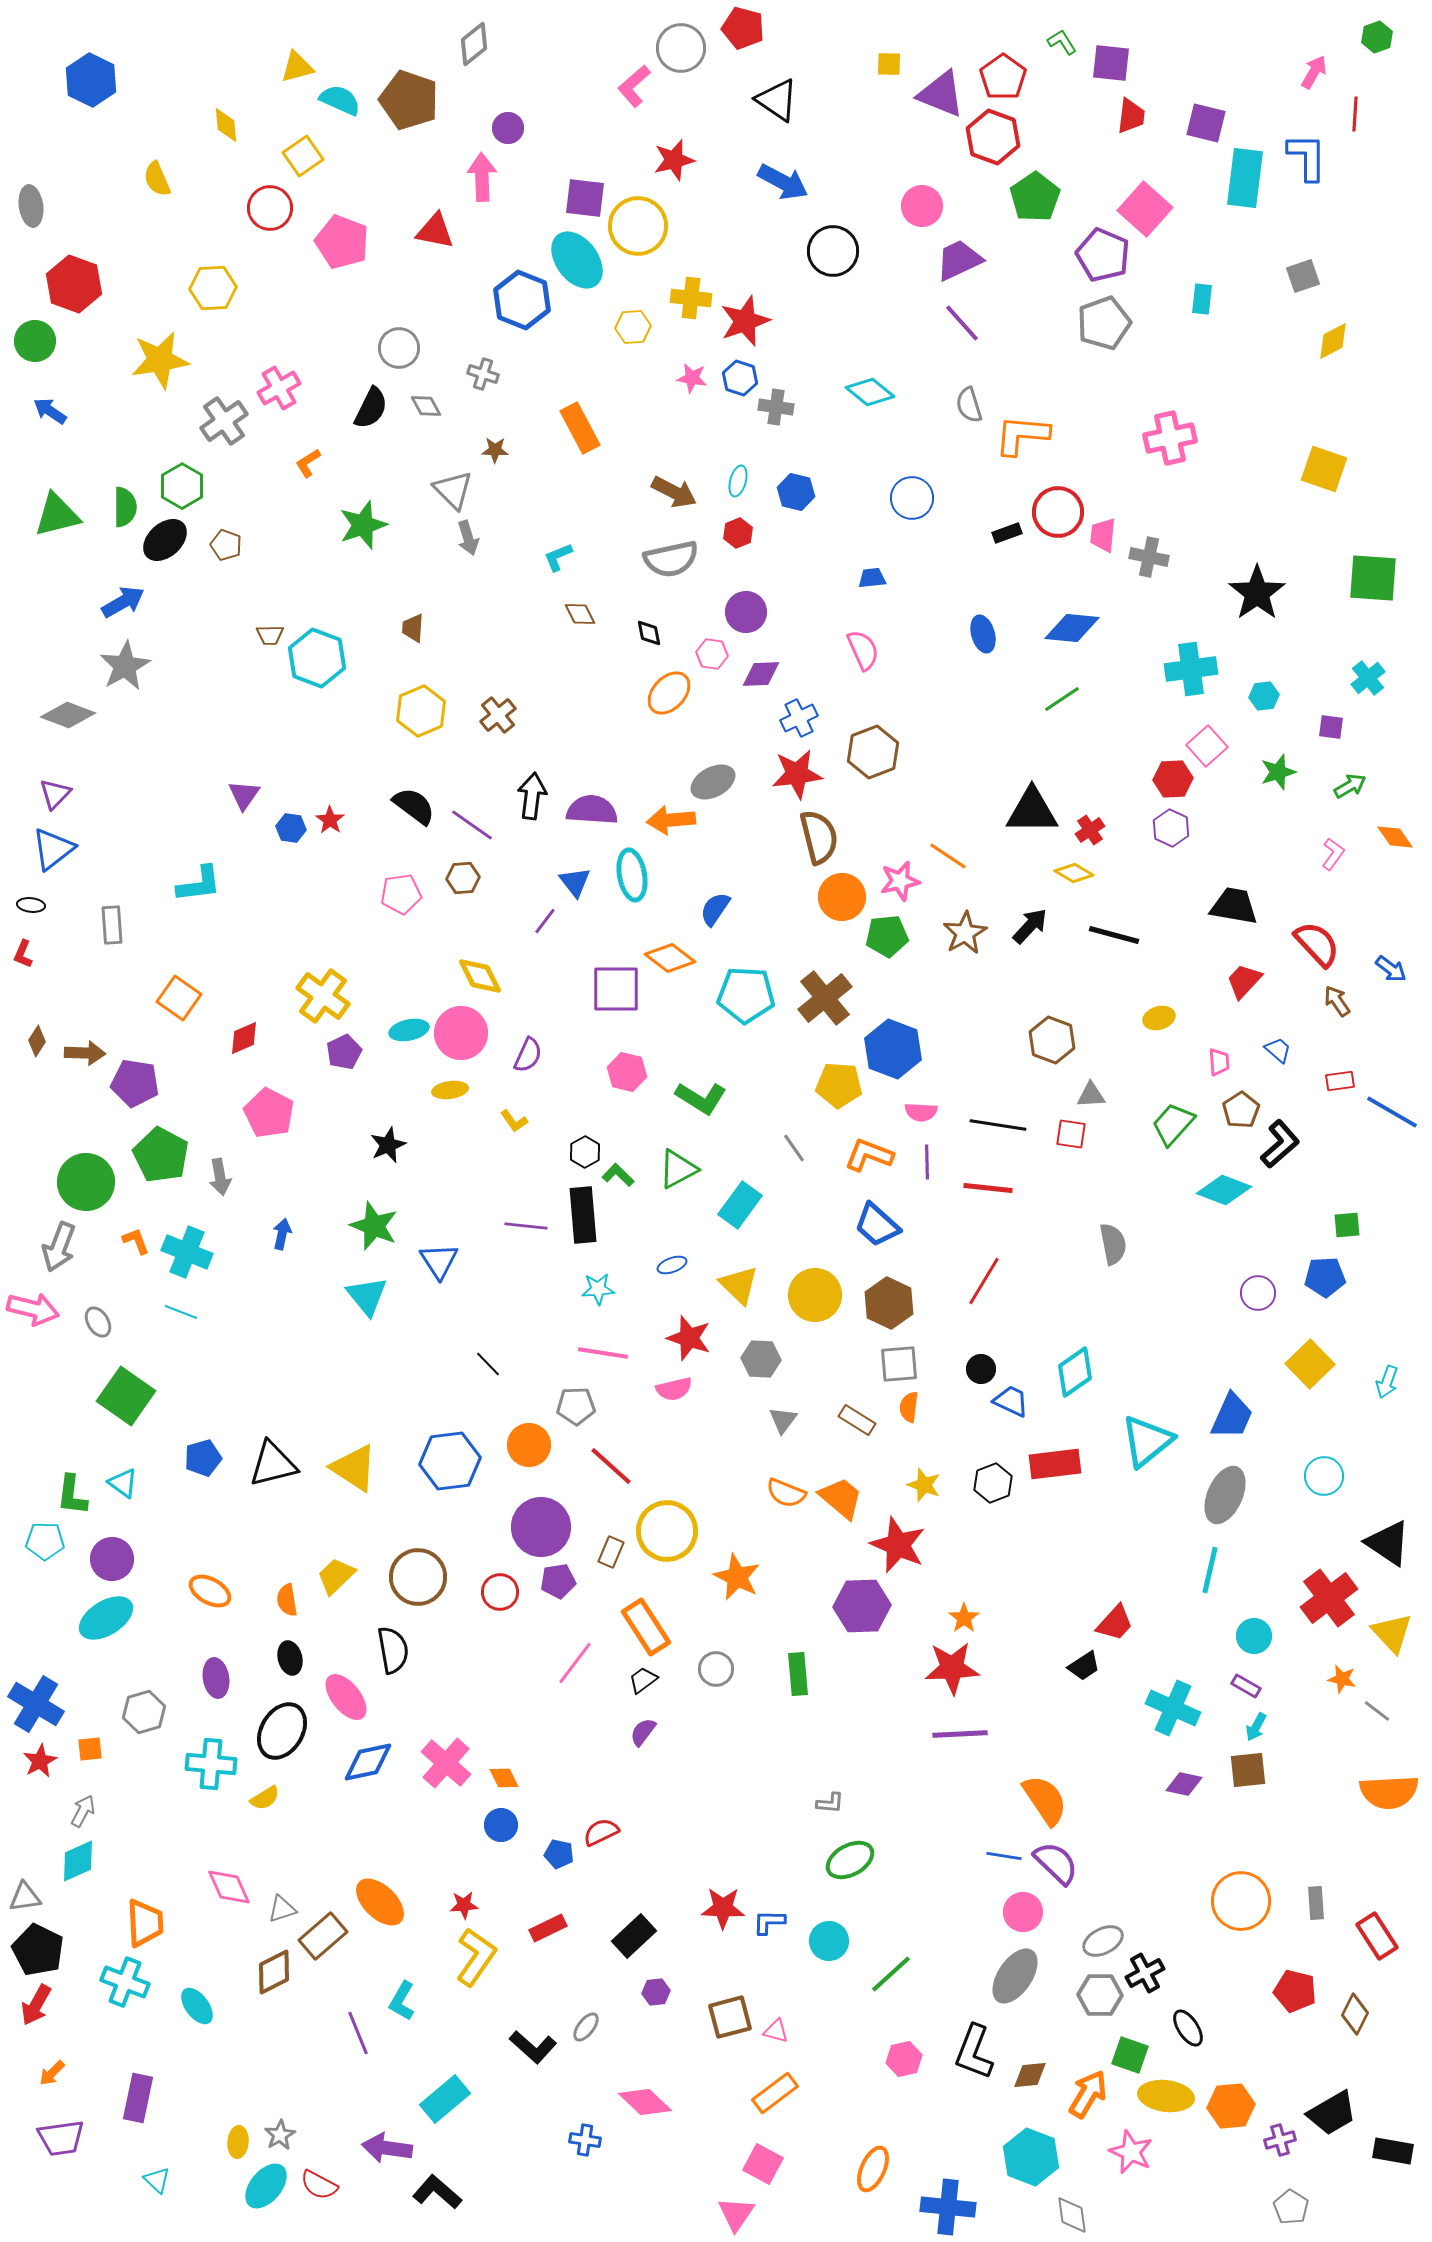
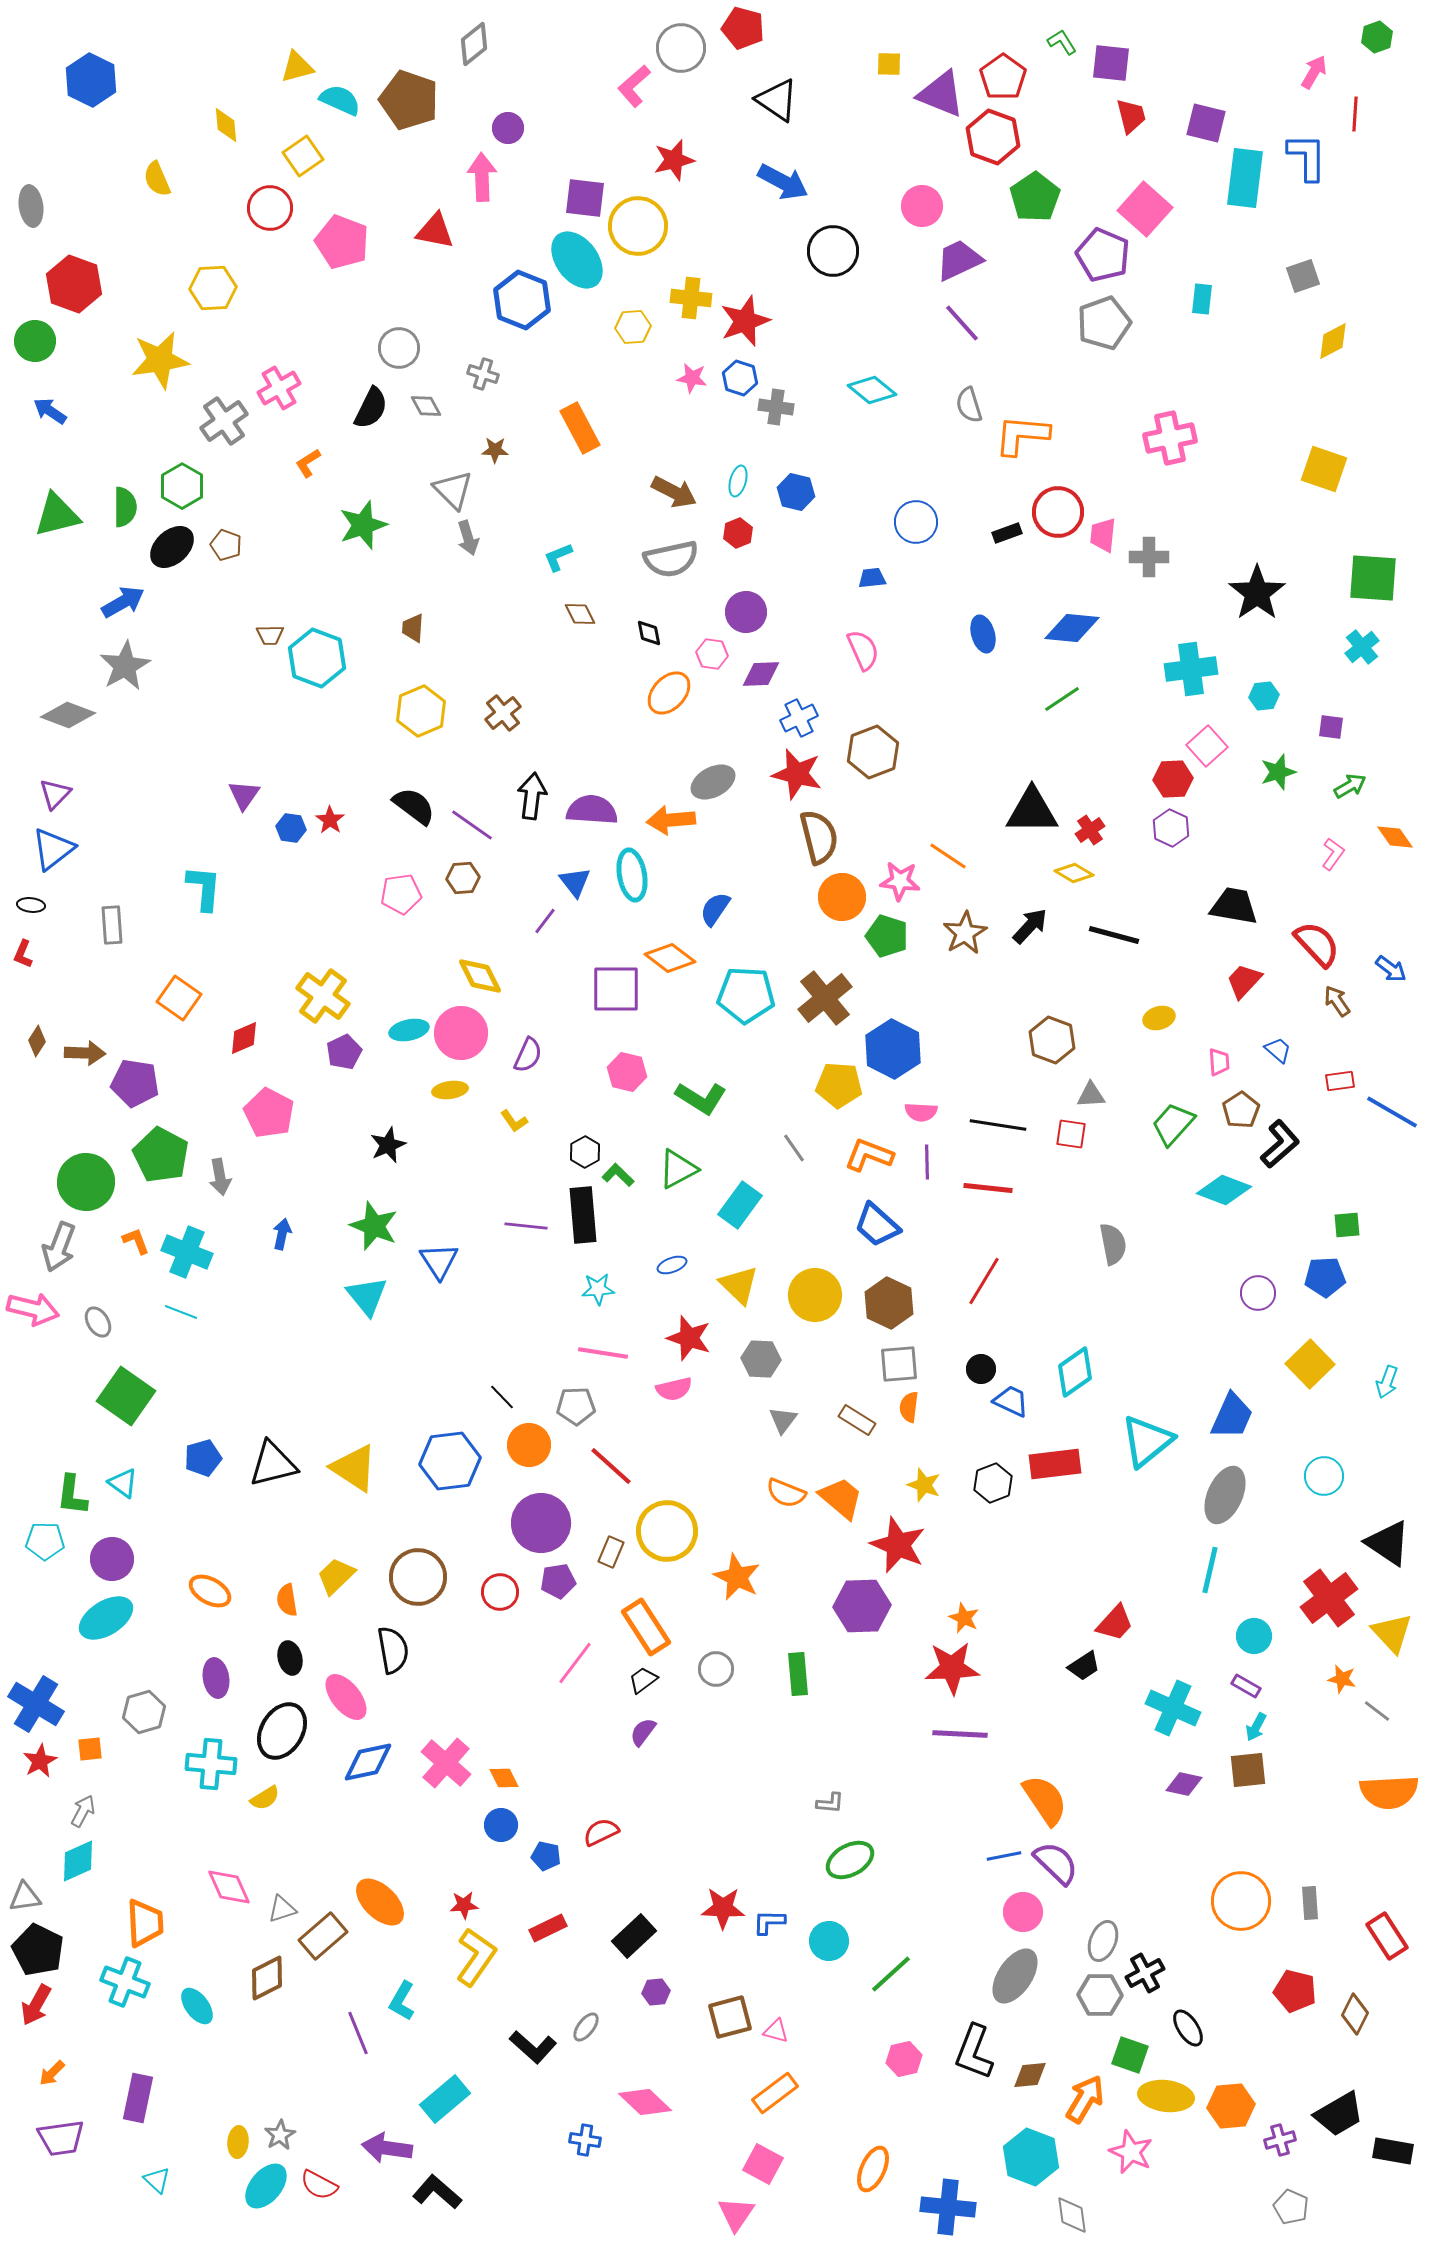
red trapezoid at (1131, 116): rotated 21 degrees counterclockwise
cyan diamond at (870, 392): moved 2 px right, 2 px up
blue circle at (912, 498): moved 4 px right, 24 px down
black ellipse at (165, 540): moved 7 px right, 7 px down
gray cross at (1149, 557): rotated 12 degrees counterclockwise
cyan cross at (1368, 678): moved 6 px left, 31 px up
brown cross at (498, 715): moved 5 px right, 2 px up
red star at (797, 774): rotated 21 degrees clockwise
pink star at (900, 881): rotated 18 degrees clockwise
cyan L-shape at (199, 884): moved 5 px right, 4 px down; rotated 78 degrees counterclockwise
green pentagon at (887, 936): rotated 24 degrees clockwise
blue hexagon at (893, 1049): rotated 6 degrees clockwise
black line at (488, 1364): moved 14 px right, 33 px down
purple circle at (541, 1527): moved 4 px up
orange star at (964, 1618): rotated 12 degrees counterclockwise
purple line at (960, 1734): rotated 6 degrees clockwise
blue pentagon at (559, 1854): moved 13 px left, 2 px down
blue line at (1004, 1856): rotated 20 degrees counterclockwise
gray rectangle at (1316, 1903): moved 6 px left
red rectangle at (1377, 1936): moved 10 px right
gray ellipse at (1103, 1941): rotated 42 degrees counterclockwise
brown diamond at (274, 1972): moved 7 px left, 6 px down
orange arrow at (1088, 2094): moved 3 px left, 5 px down
black trapezoid at (1332, 2113): moved 7 px right, 1 px down
gray pentagon at (1291, 2207): rotated 8 degrees counterclockwise
